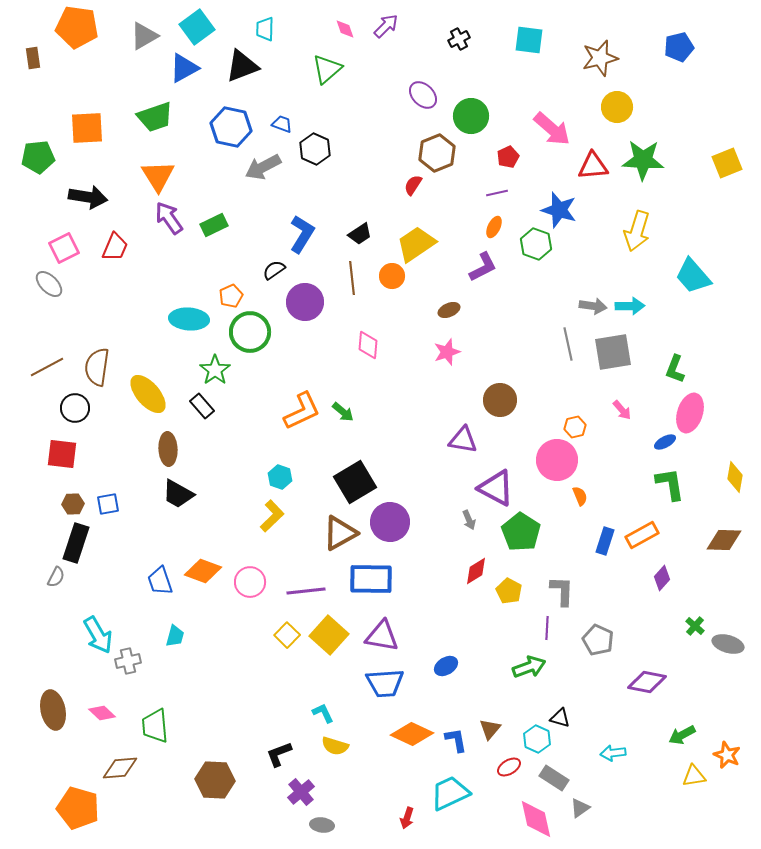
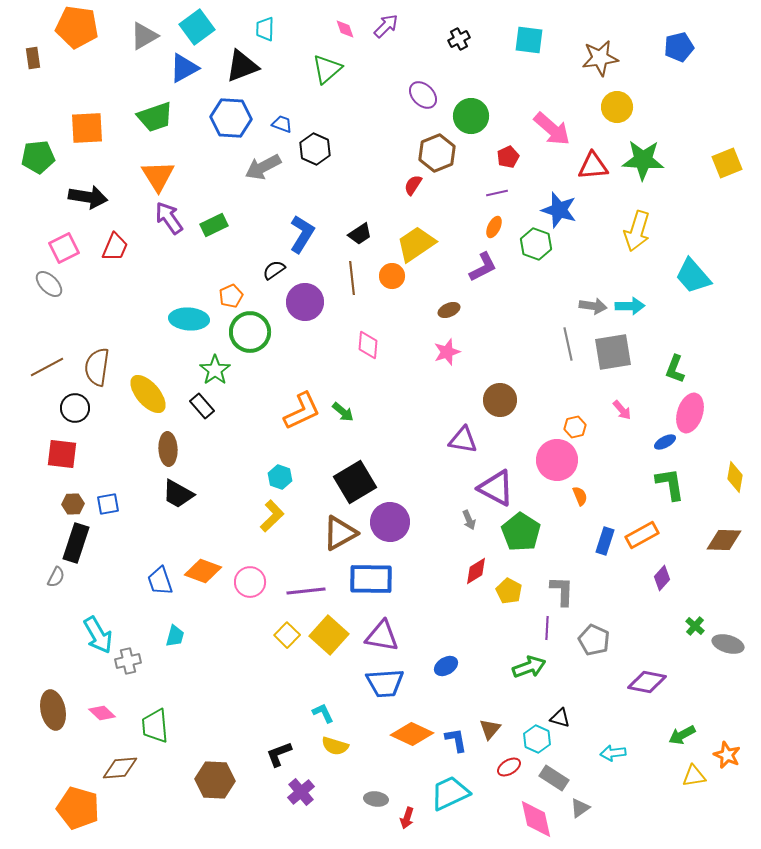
brown star at (600, 58): rotated 6 degrees clockwise
blue hexagon at (231, 127): moved 9 px up; rotated 9 degrees counterclockwise
gray pentagon at (598, 640): moved 4 px left
gray ellipse at (322, 825): moved 54 px right, 26 px up
